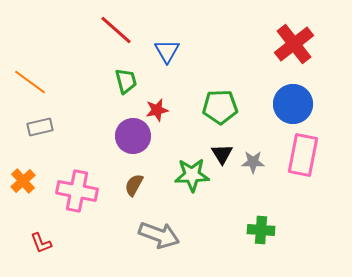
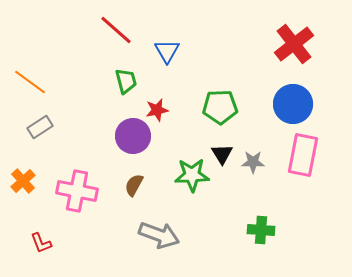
gray rectangle: rotated 20 degrees counterclockwise
